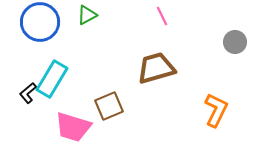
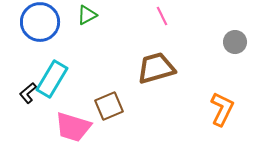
orange L-shape: moved 6 px right, 1 px up
